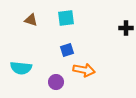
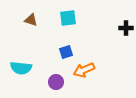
cyan square: moved 2 px right
blue square: moved 1 px left, 2 px down
orange arrow: rotated 145 degrees clockwise
